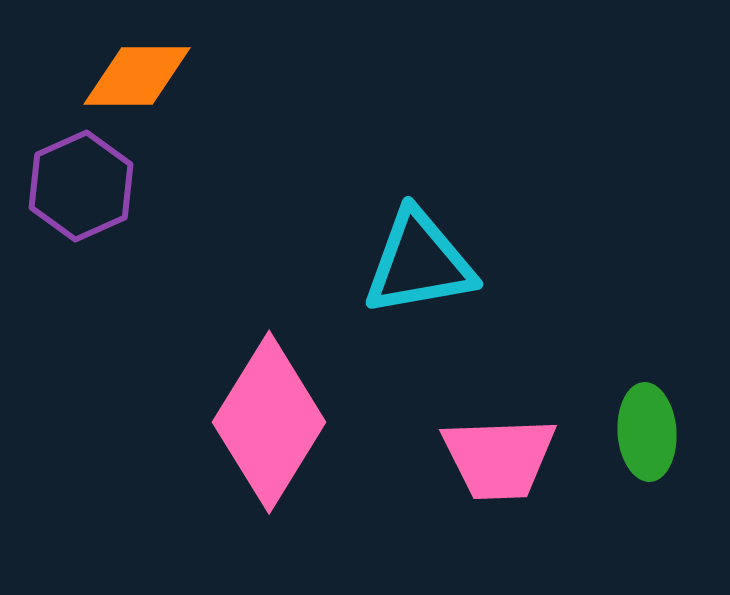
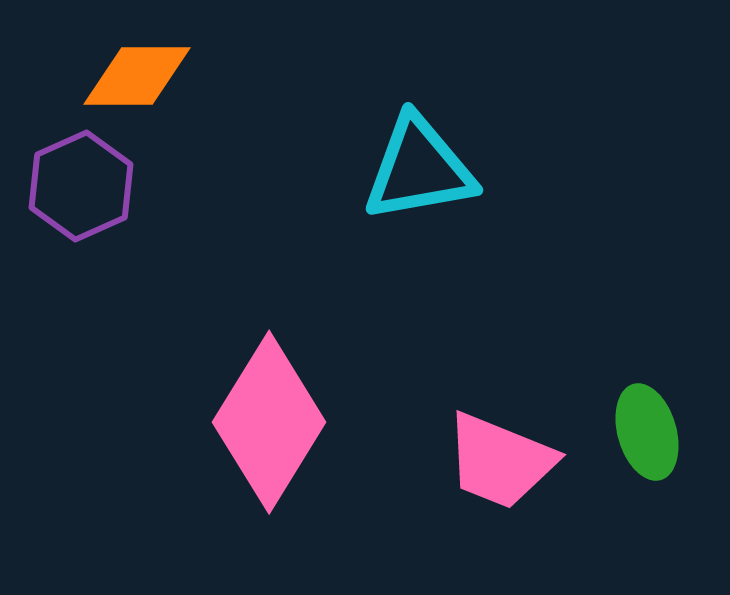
cyan triangle: moved 94 px up
green ellipse: rotated 12 degrees counterclockwise
pink trapezoid: moved 1 px right, 3 px down; rotated 24 degrees clockwise
